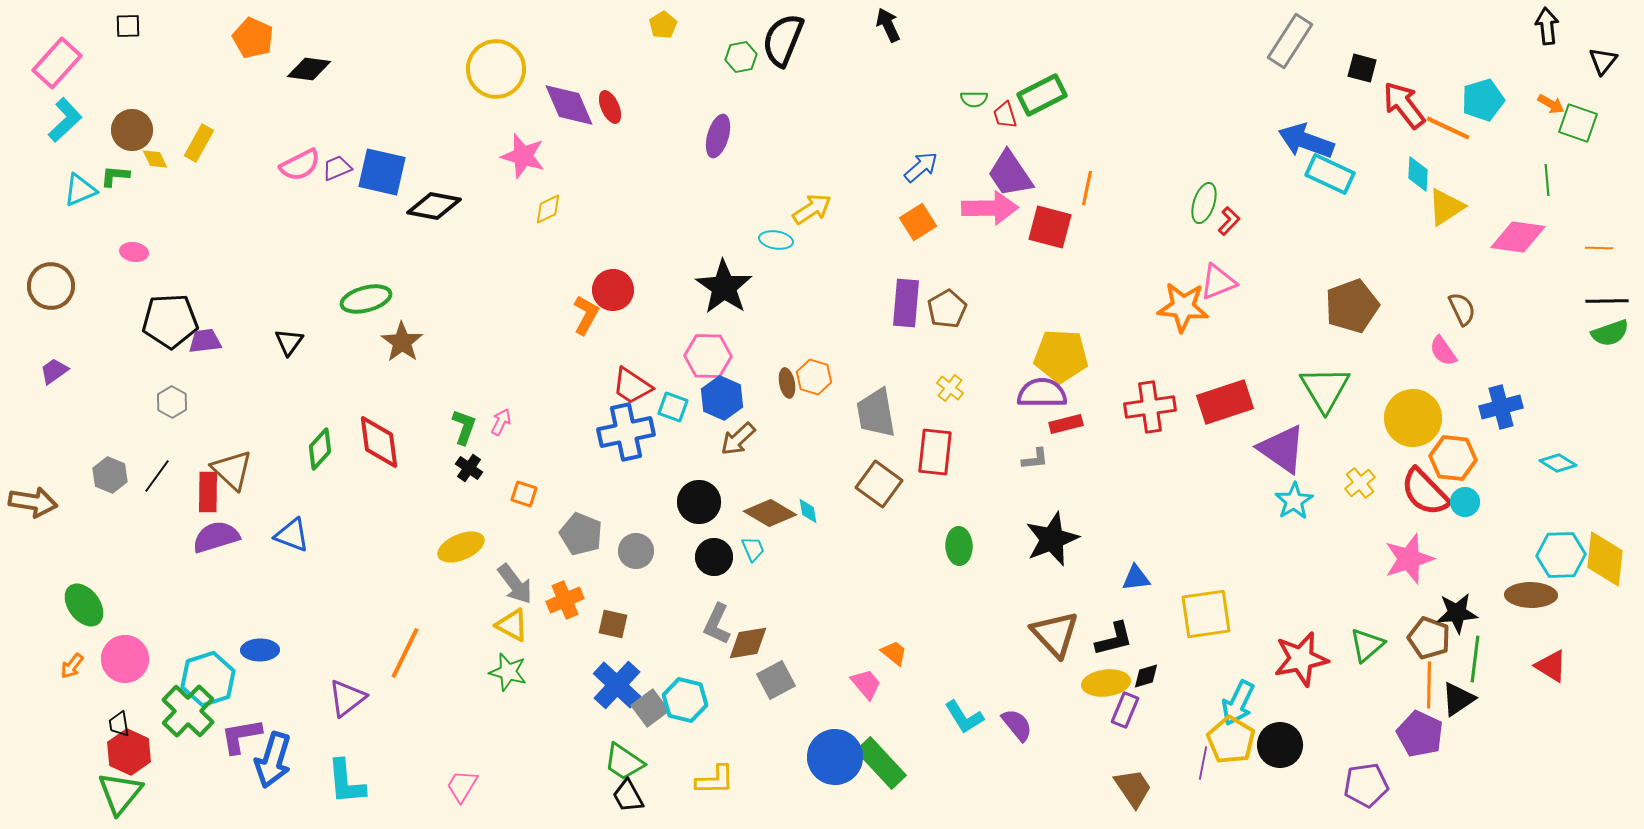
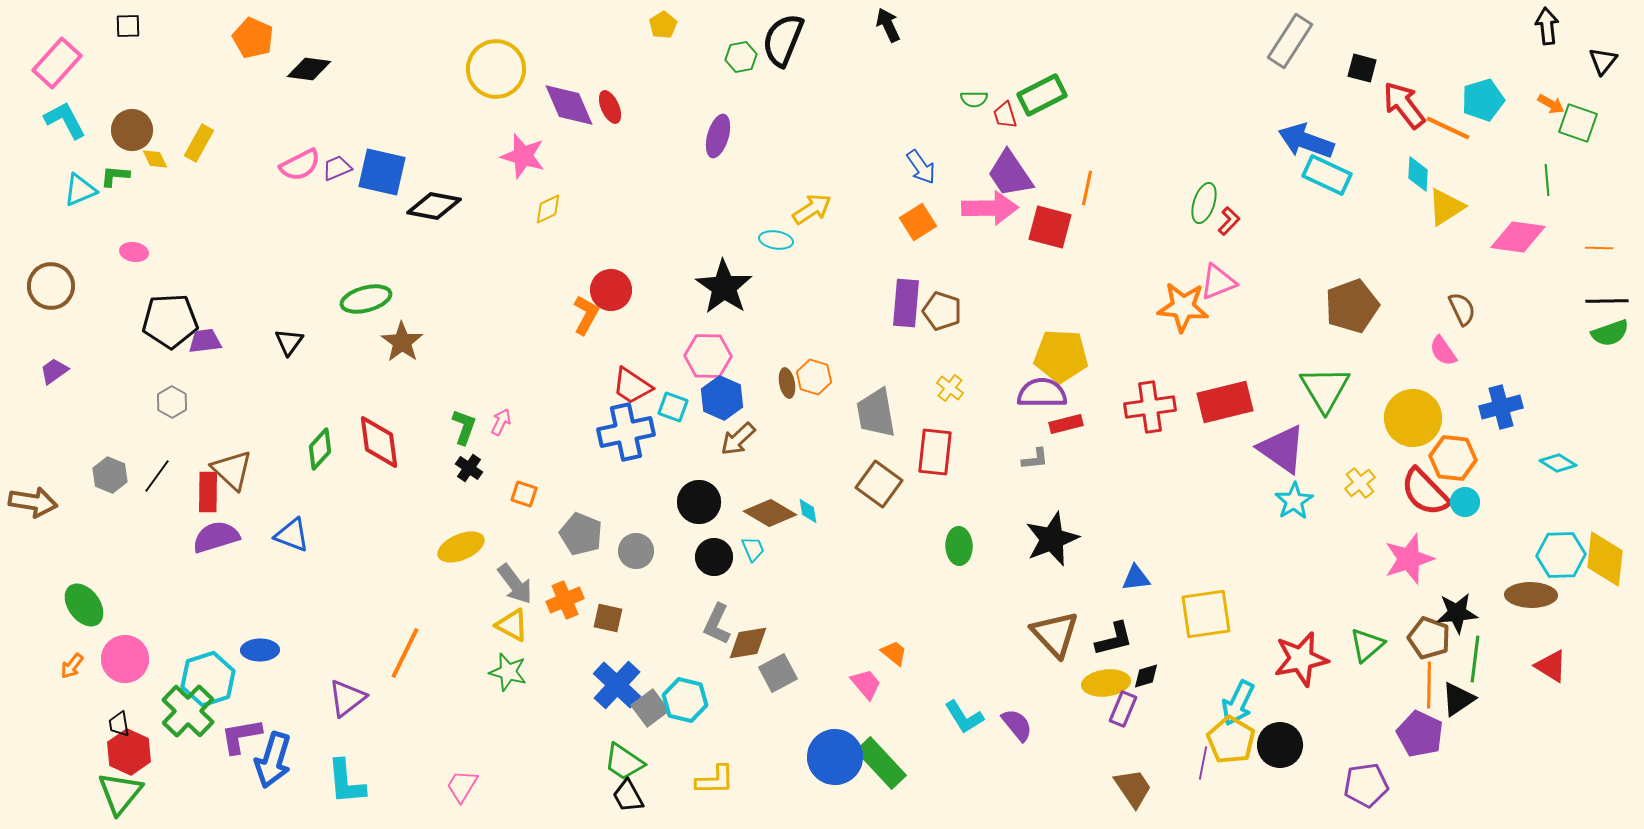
cyan L-shape at (65, 120): rotated 75 degrees counterclockwise
blue arrow at (921, 167): rotated 96 degrees clockwise
cyan rectangle at (1330, 174): moved 3 px left, 1 px down
red circle at (613, 290): moved 2 px left
brown pentagon at (947, 309): moved 5 px left, 2 px down; rotated 24 degrees counterclockwise
red rectangle at (1225, 402): rotated 4 degrees clockwise
brown square at (613, 624): moved 5 px left, 6 px up
gray square at (776, 680): moved 2 px right, 7 px up
purple rectangle at (1125, 710): moved 2 px left, 1 px up
